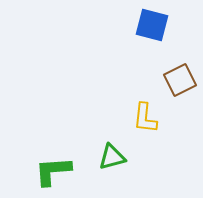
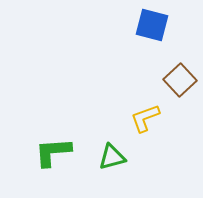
brown square: rotated 16 degrees counterclockwise
yellow L-shape: rotated 64 degrees clockwise
green L-shape: moved 19 px up
